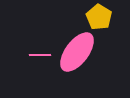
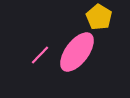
pink line: rotated 45 degrees counterclockwise
